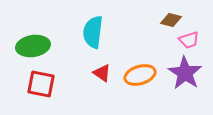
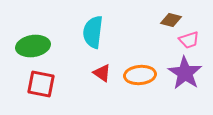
orange ellipse: rotated 12 degrees clockwise
